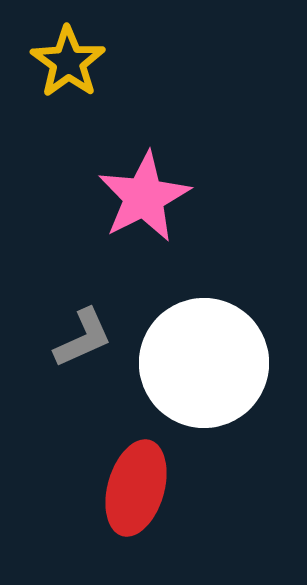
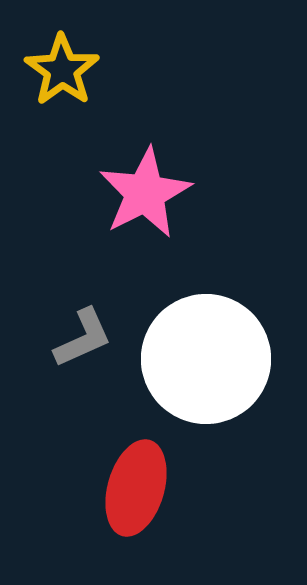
yellow star: moved 6 px left, 8 px down
pink star: moved 1 px right, 4 px up
white circle: moved 2 px right, 4 px up
